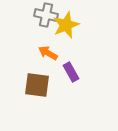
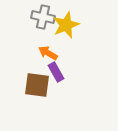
gray cross: moved 3 px left, 2 px down
purple rectangle: moved 15 px left
